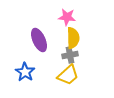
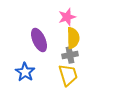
pink star: rotated 24 degrees counterclockwise
yellow trapezoid: rotated 65 degrees counterclockwise
